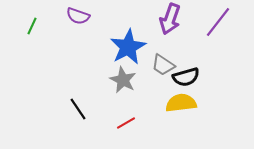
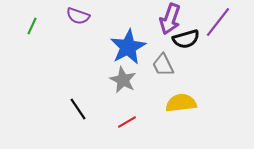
gray trapezoid: rotated 30 degrees clockwise
black semicircle: moved 38 px up
red line: moved 1 px right, 1 px up
